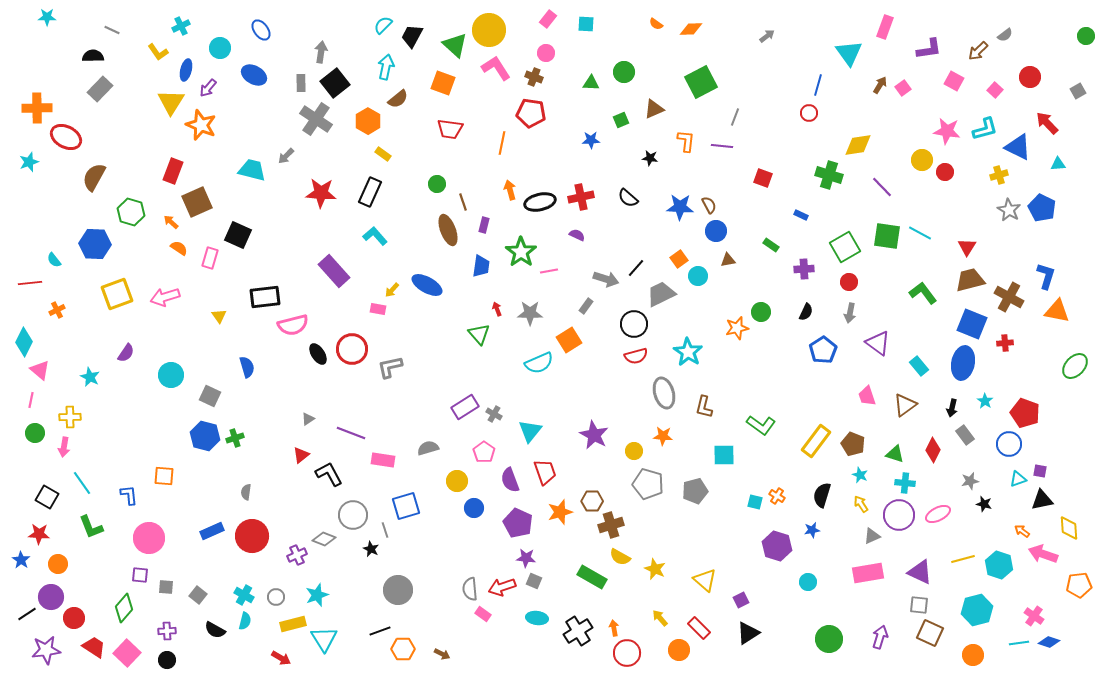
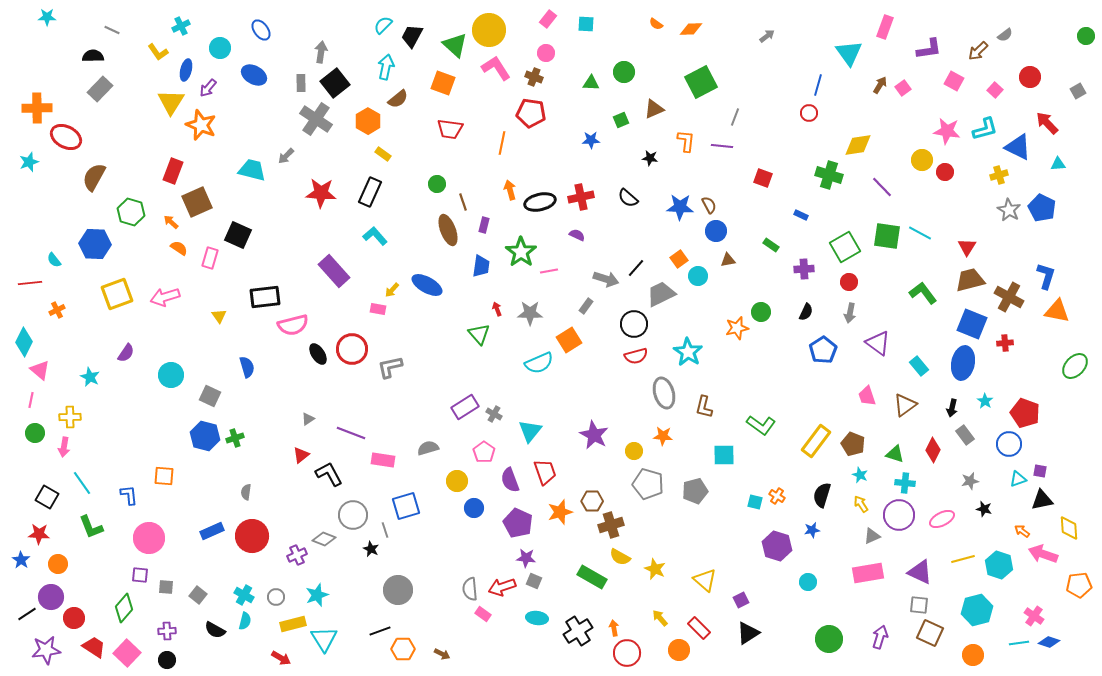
black star at (984, 504): moved 5 px down
pink ellipse at (938, 514): moved 4 px right, 5 px down
